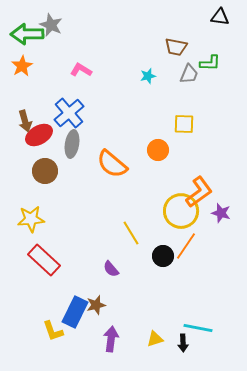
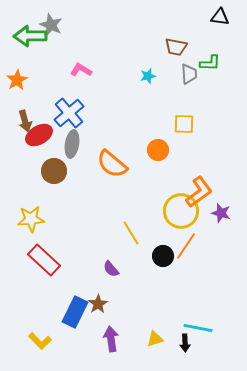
green arrow: moved 3 px right, 2 px down
orange star: moved 5 px left, 14 px down
gray trapezoid: rotated 25 degrees counterclockwise
brown circle: moved 9 px right
brown star: moved 2 px right, 1 px up; rotated 18 degrees counterclockwise
yellow L-shape: moved 13 px left, 10 px down; rotated 25 degrees counterclockwise
purple arrow: rotated 15 degrees counterclockwise
black arrow: moved 2 px right
